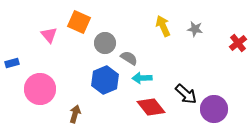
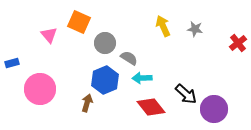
brown arrow: moved 12 px right, 11 px up
